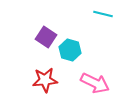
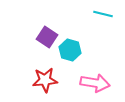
purple square: moved 1 px right
pink arrow: rotated 16 degrees counterclockwise
